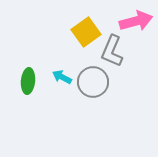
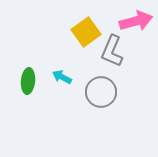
gray circle: moved 8 px right, 10 px down
